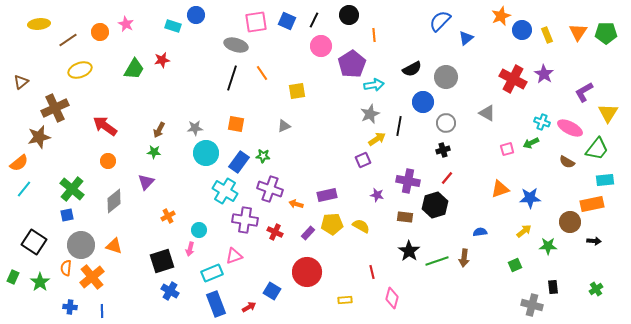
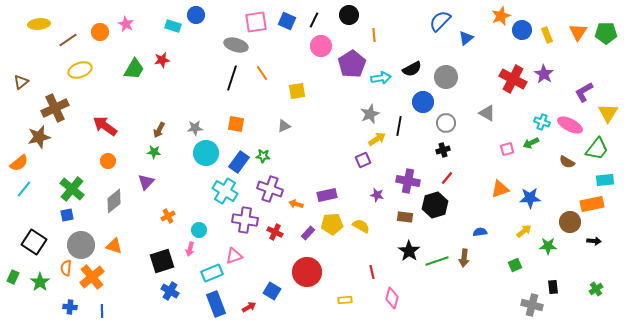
cyan arrow at (374, 85): moved 7 px right, 7 px up
pink ellipse at (570, 128): moved 3 px up
